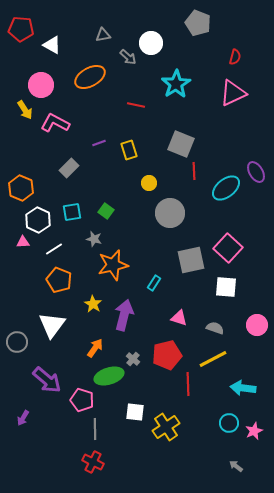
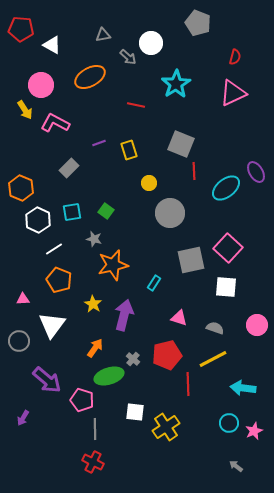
pink triangle at (23, 242): moved 57 px down
gray circle at (17, 342): moved 2 px right, 1 px up
